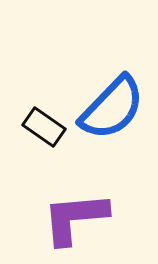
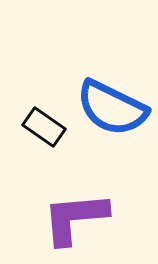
blue semicircle: rotated 72 degrees clockwise
